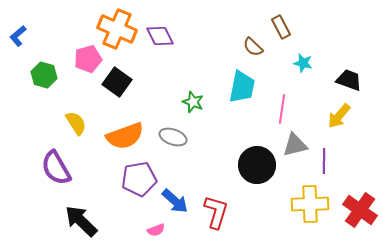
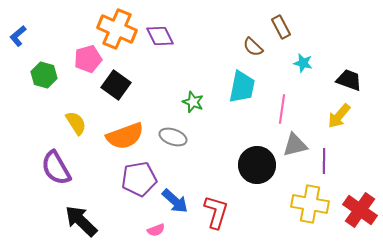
black square: moved 1 px left, 3 px down
yellow cross: rotated 12 degrees clockwise
